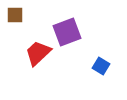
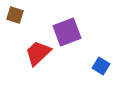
brown square: rotated 18 degrees clockwise
